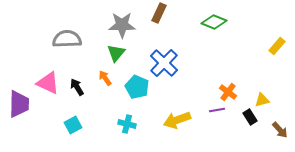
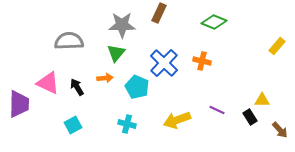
gray semicircle: moved 2 px right, 2 px down
orange arrow: rotated 119 degrees clockwise
orange cross: moved 26 px left, 31 px up; rotated 24 degrees counterclockwise
yellow triangle: rotated 14 degrees clockwise
purple line: rotated 35 degrees clockwise
